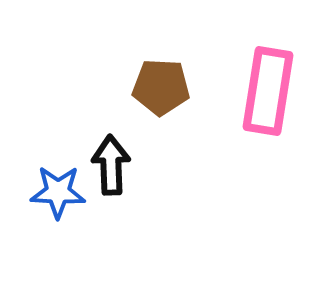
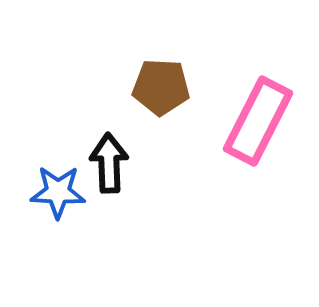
pink rectangle: moved 10 px left, 30 px down; rotated 18 degrees clockwise
black arrow: moved 2 px left, 2 px up
